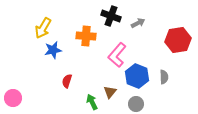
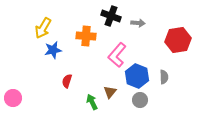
gray arrow: rotated 32 degrees clockwise
gray circle: moved 4 px right, 4 px up
